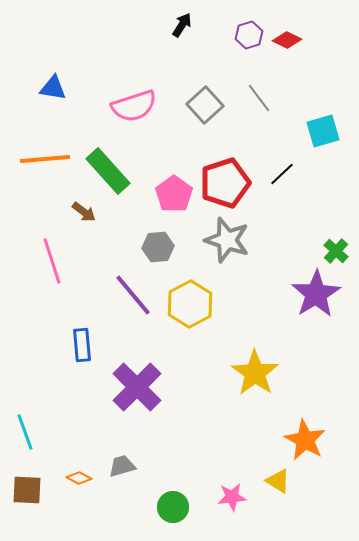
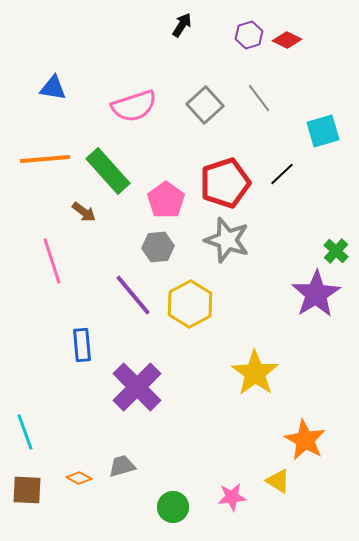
pink pentagon: moved 8 px left, 6 px down
